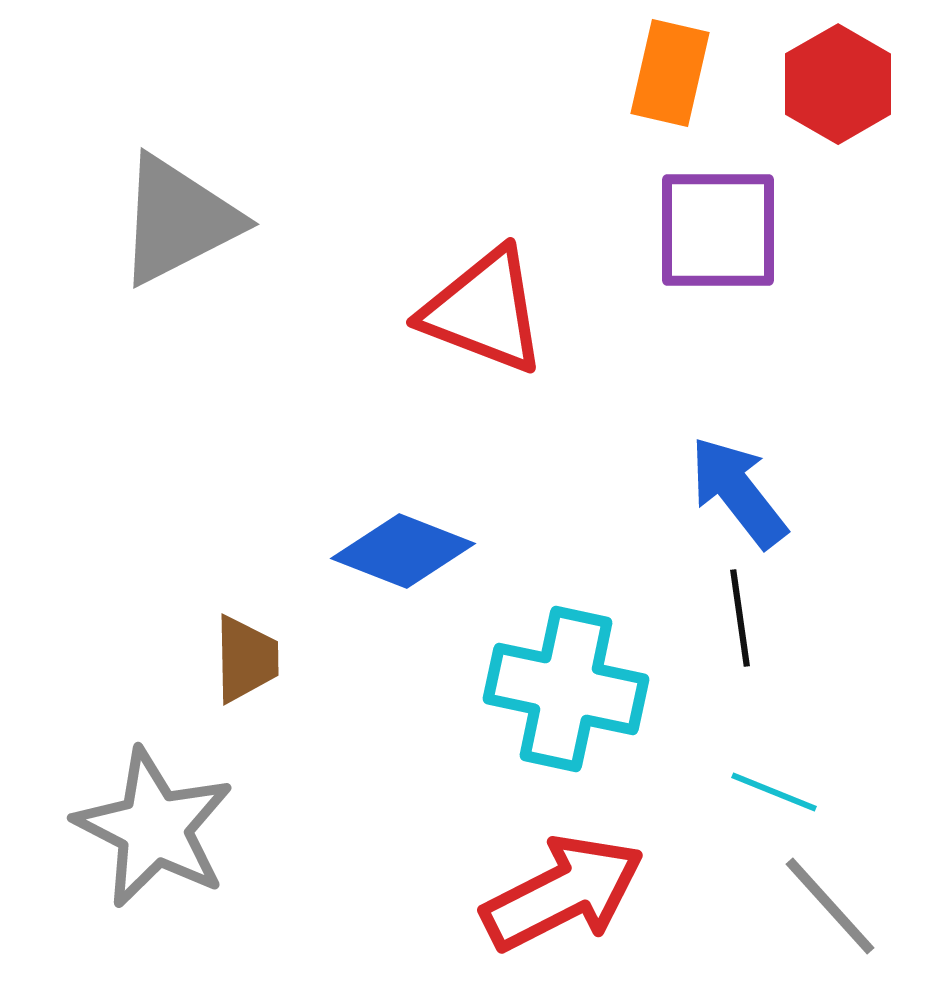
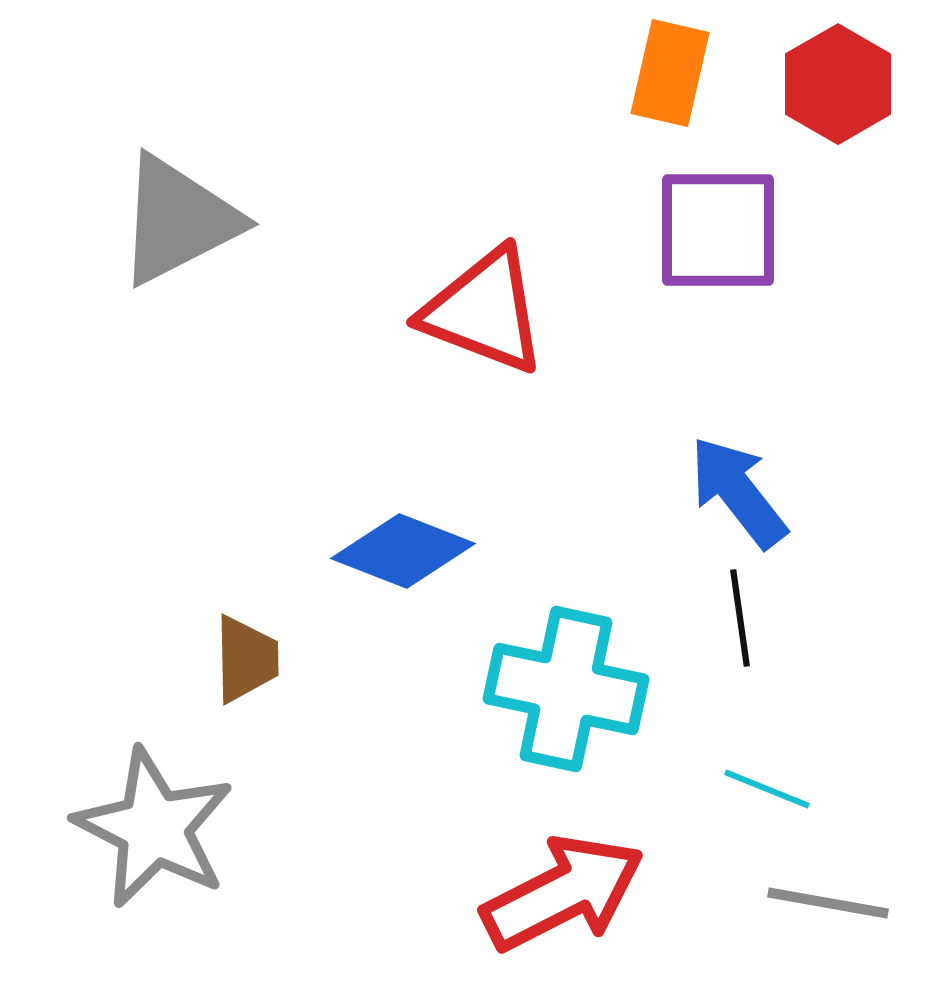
cyan line: moved 7 px left, 3 px up
gray line: moved 2 px left, 3 px up; rotated 38 degrees counterclockwise
